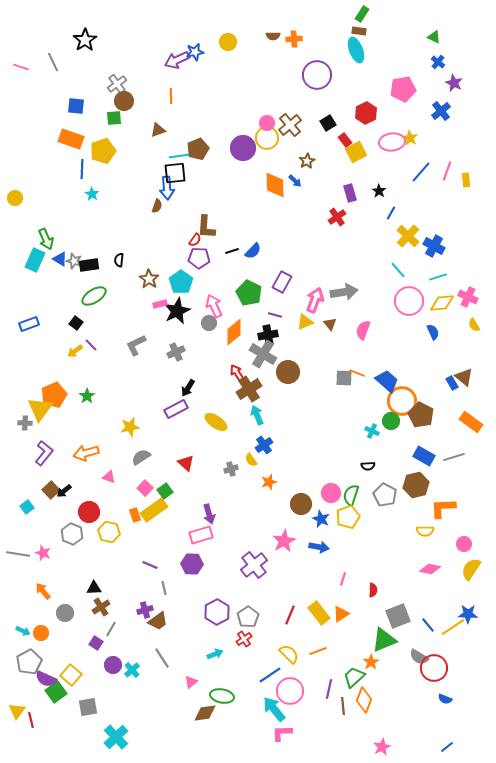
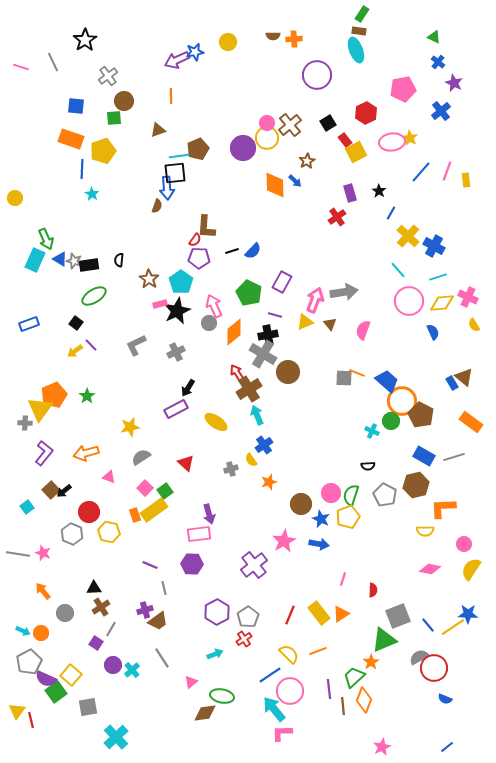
gray cross at (117, 84): moved 9 px left, 8 px up
pink rectangle at (201, 535): moved 2 px left, 1 px up; rotated 10 degrees clockwise
blue arrow at (319, 547): moved 3 px up
gray semicircle at (419, 657): rotated 120 degrees clockwise
purple line at (329, 689): rotated 18 degrees counterclockwise
